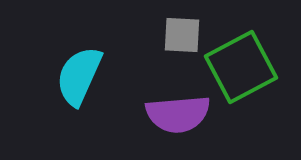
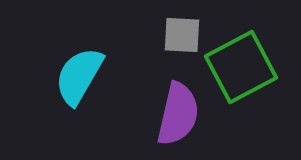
cyan semicircle: rotated 6 degrees clockwise
purple semicircle: rotated 72 degrees counterclockwise
